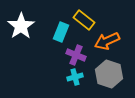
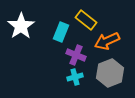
yellow rectangle: moved 2 px right
gray hexagon: moved 1 px right, 1 px up; rotated 20 degrees clockwise
